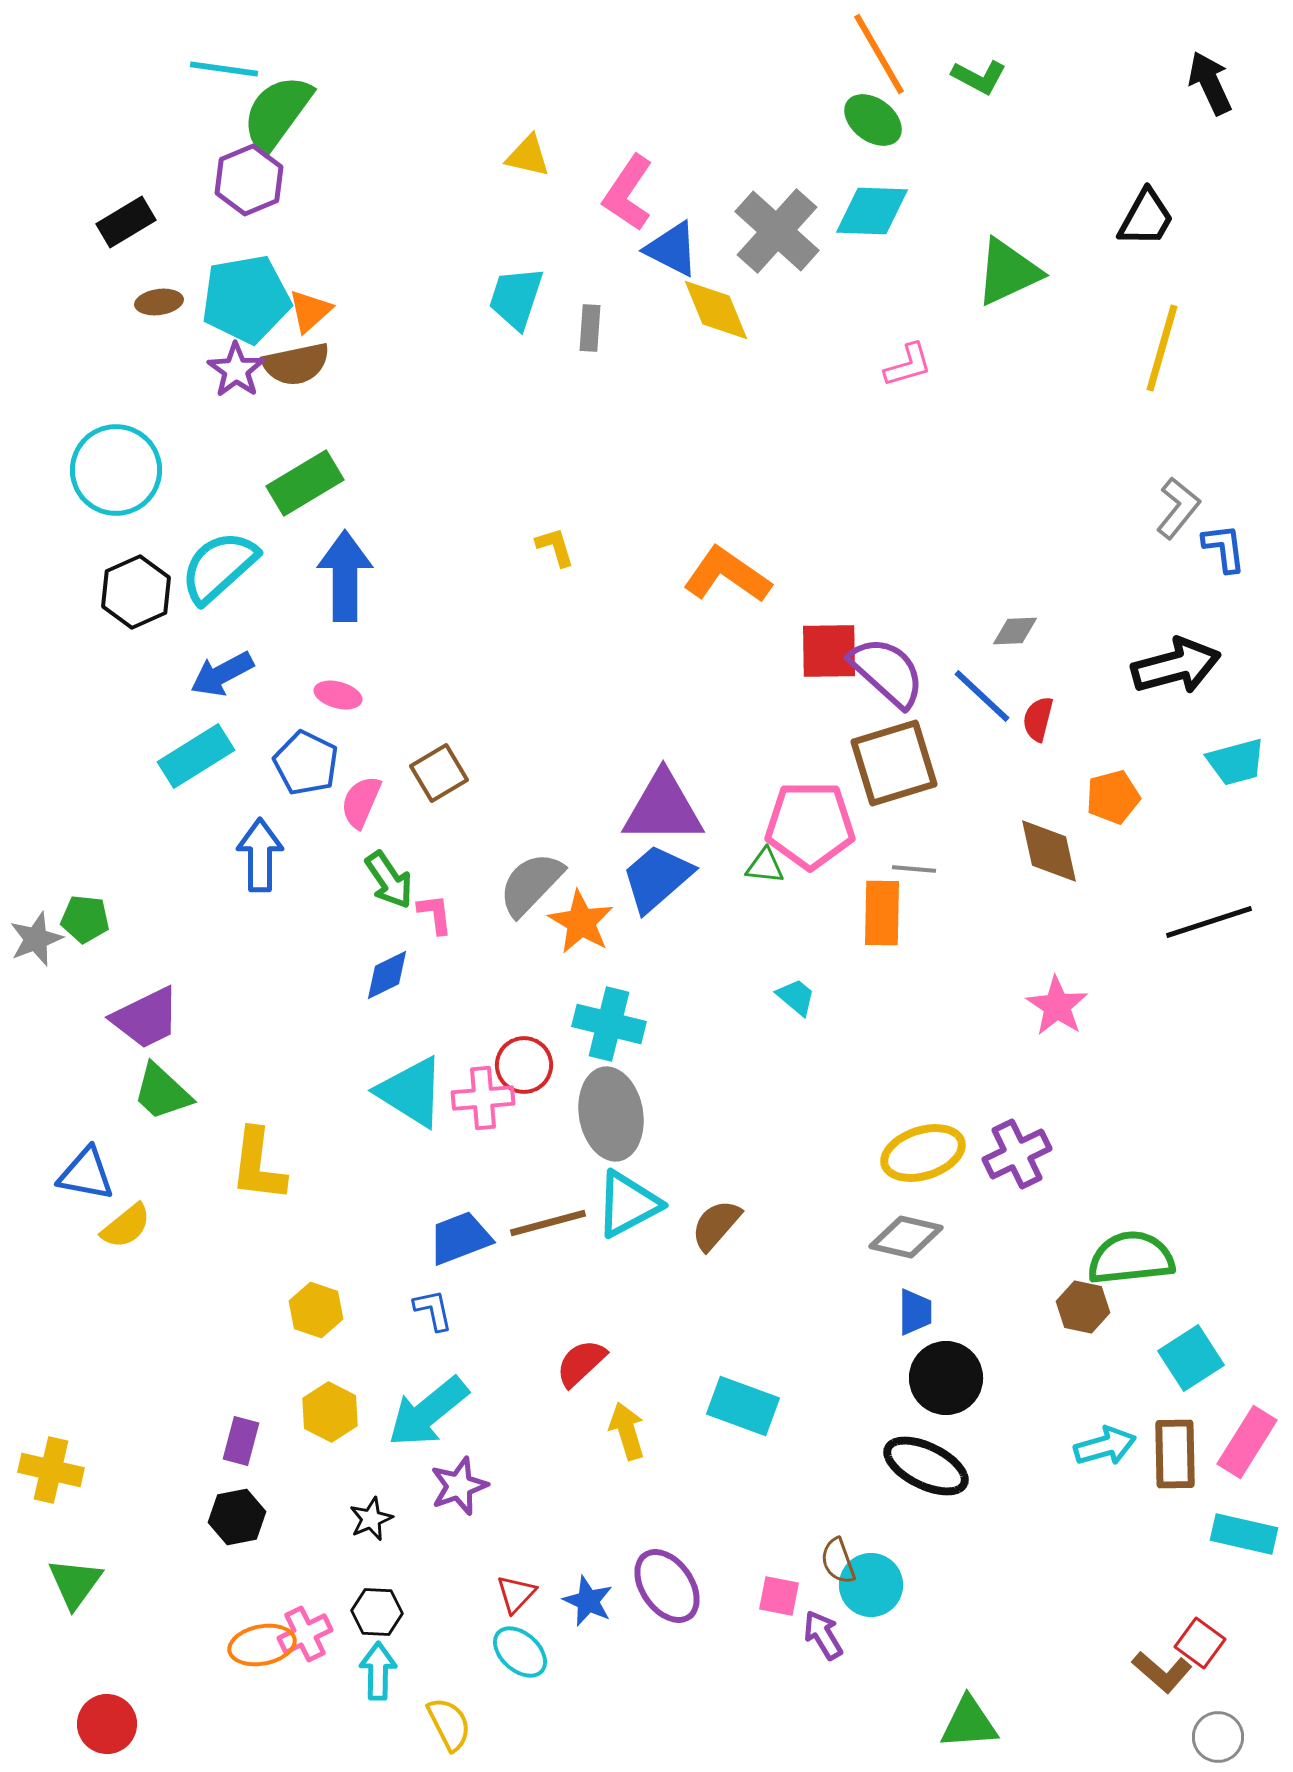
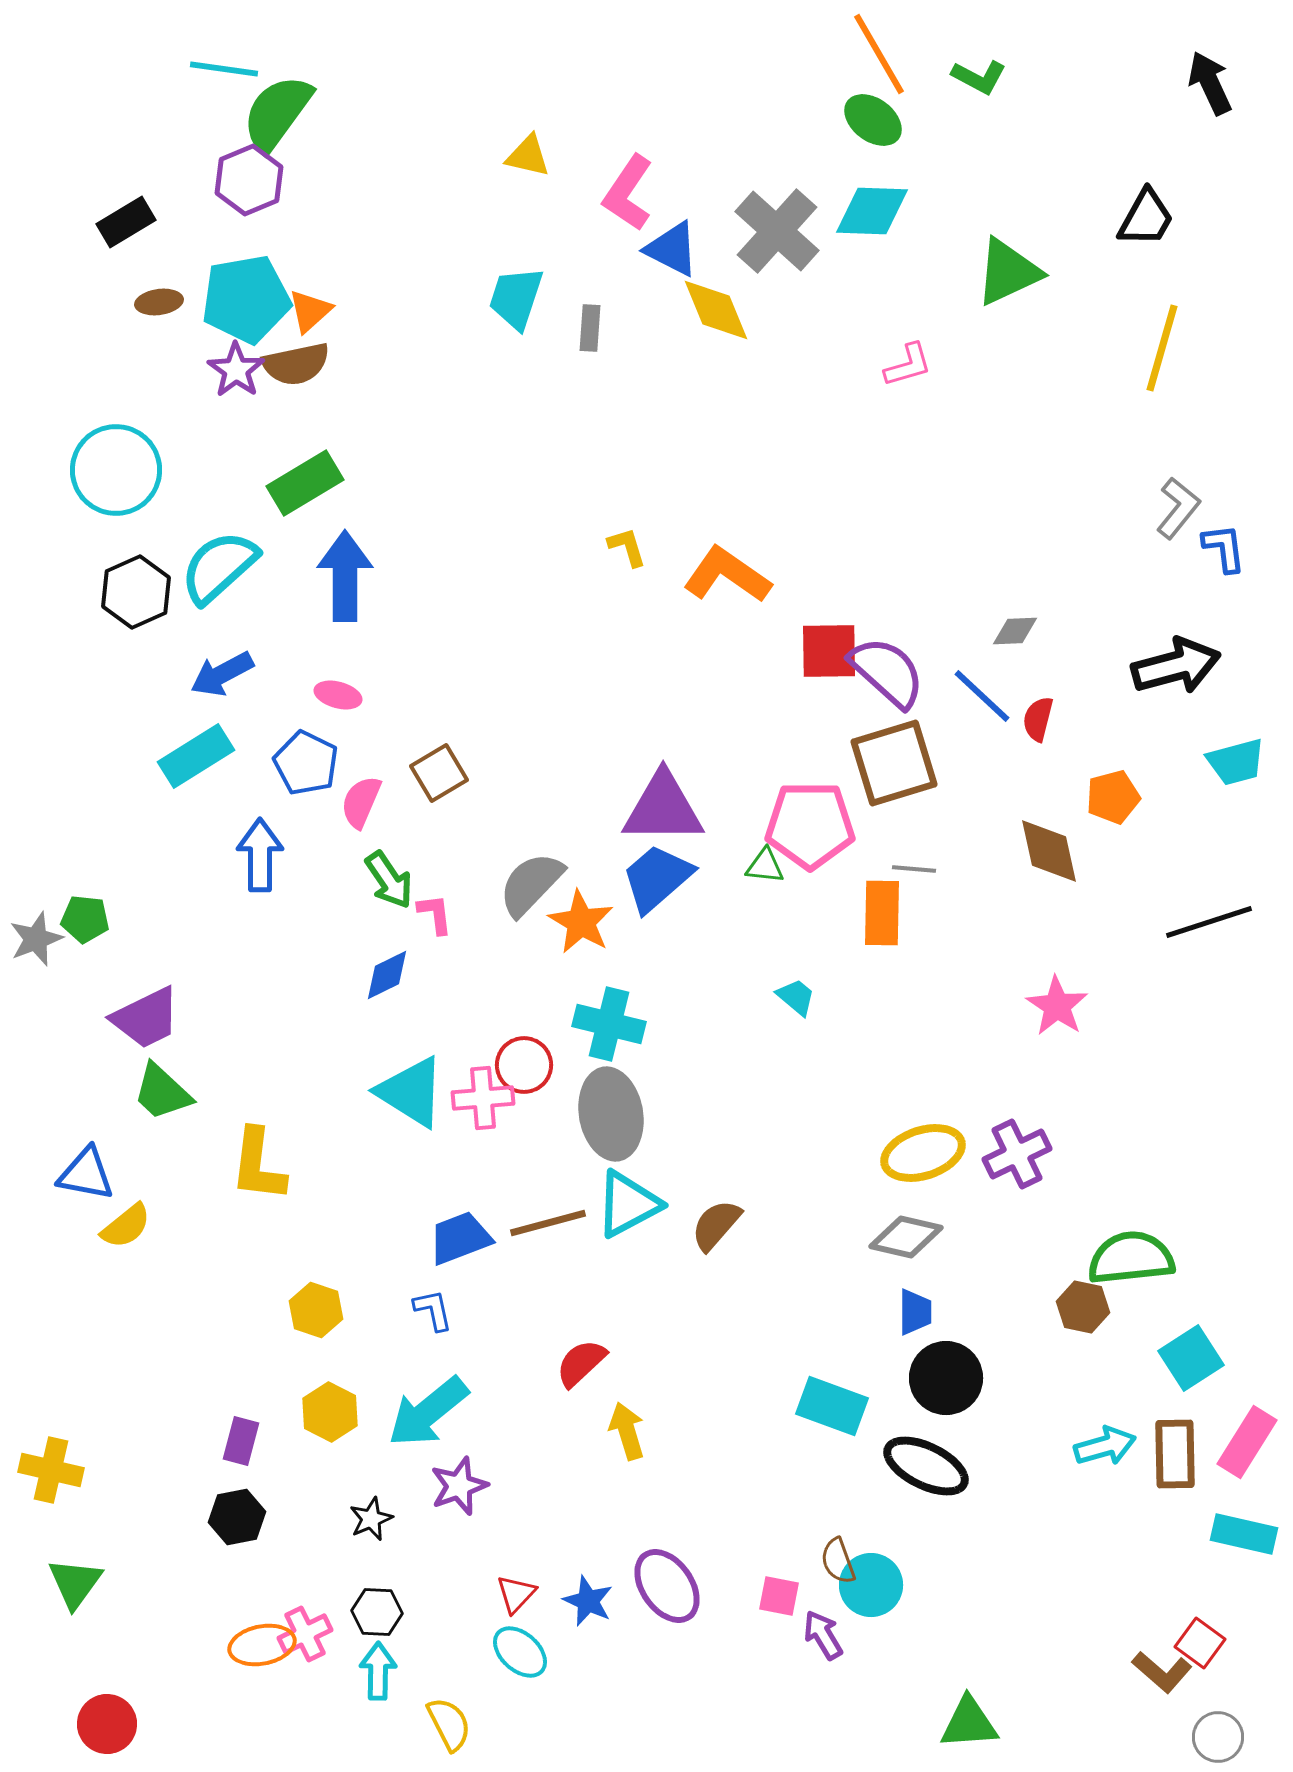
yellow L-shape at (555, 547): moved 72 px right
cyan rectangle at (743, 1406): moved 89 px right
